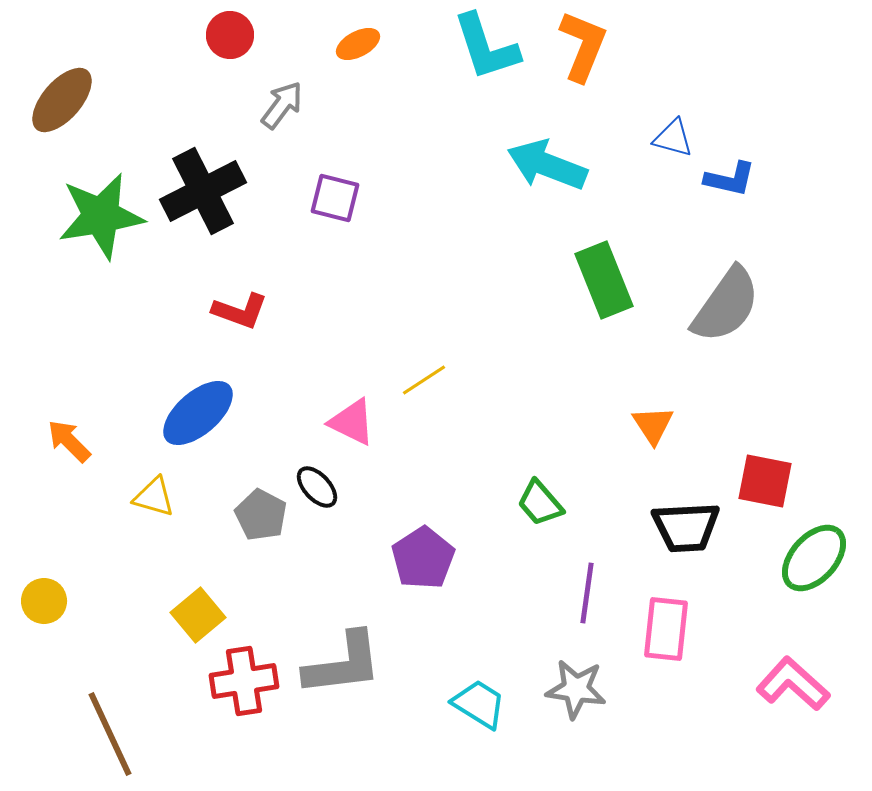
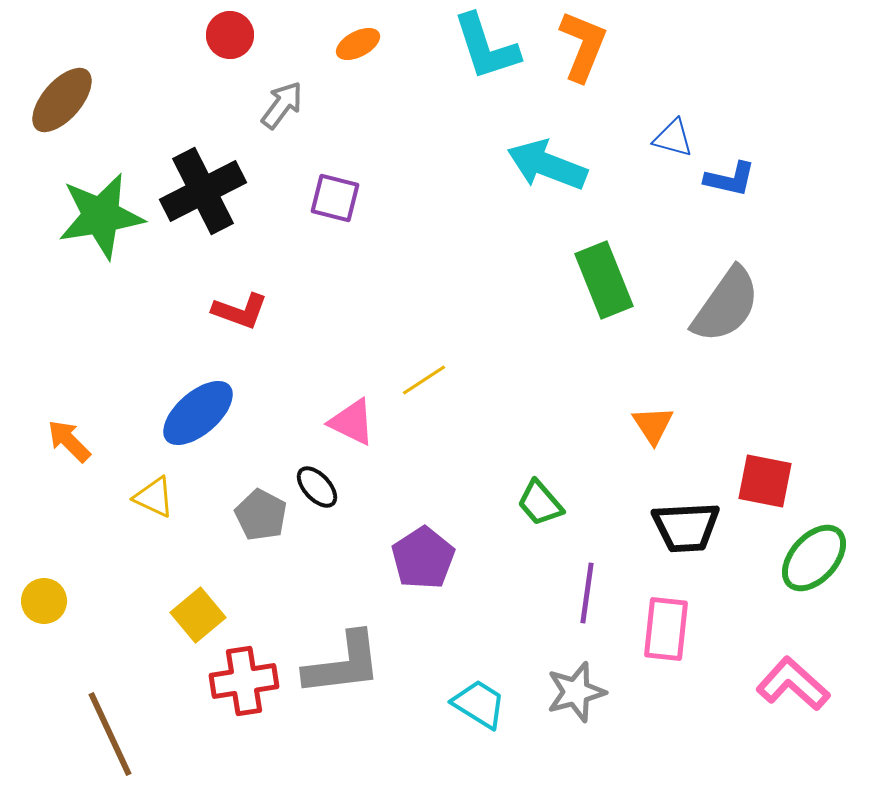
yellow triangle: rotated 9 degrees clockwise
gray star: moved 3 px down; rotated 24 degrees counterclockwise
